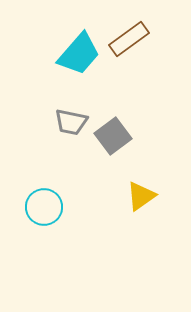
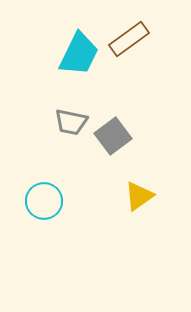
cyan trapezoid: rotated 15 degrees counterclockwise
yellow triangle: moved 2 px left
cyan circle: moved 6 px up
